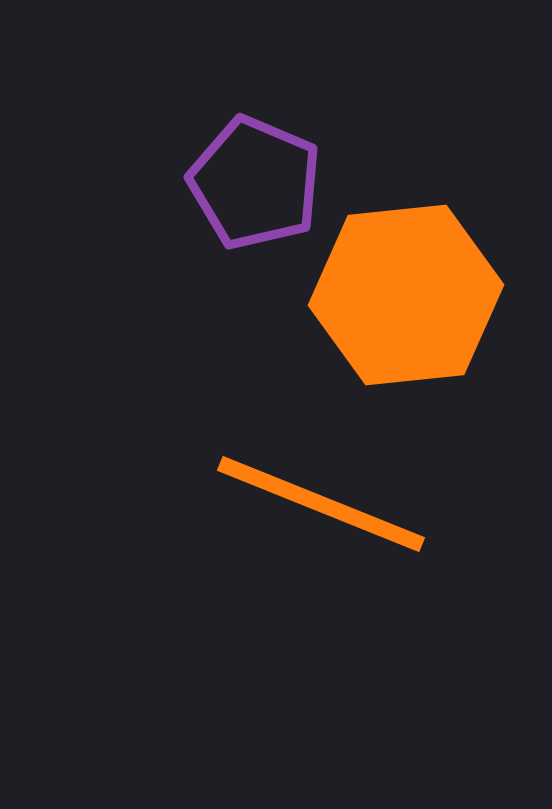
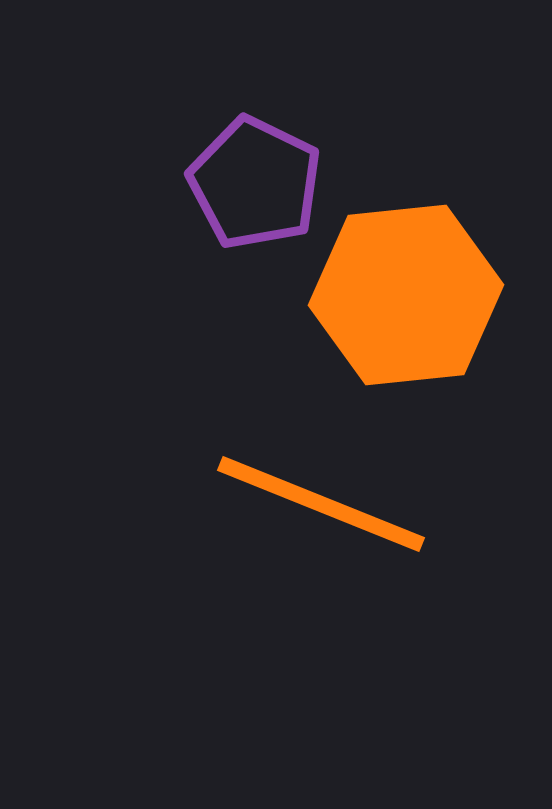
purple pentagon: rotated 3 degrees clockwise
